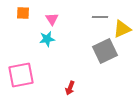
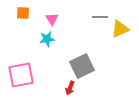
yellow triangle: moved 2 px left
gray square: moved 23 px left, 15 px down
